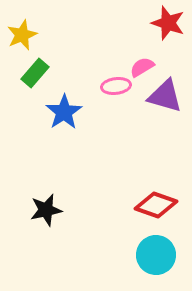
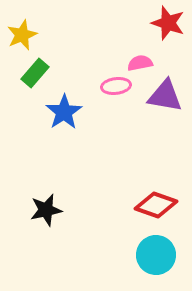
pink semicircle: moved 2 px left, 4 px up; rotated 20 degrees clockwise
purple triangle: rotated 6 degrees counterclockwise
